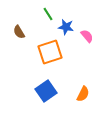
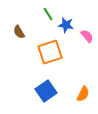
blue star: moved 2 px up
